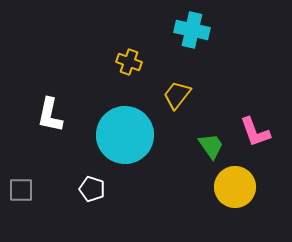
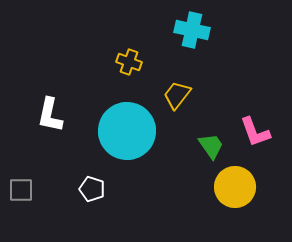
cyan circle: moved 2 px right, 4 px up
